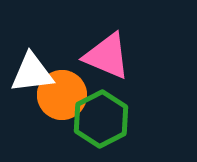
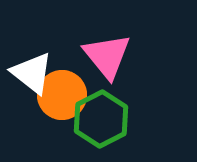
pink triangle: rotated 28 degrees clockwise
white triangle: rotated 45 degrees clockwise
